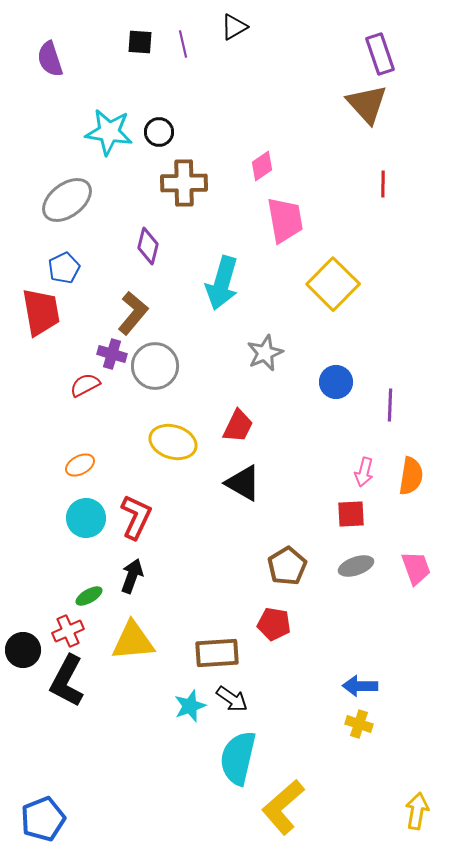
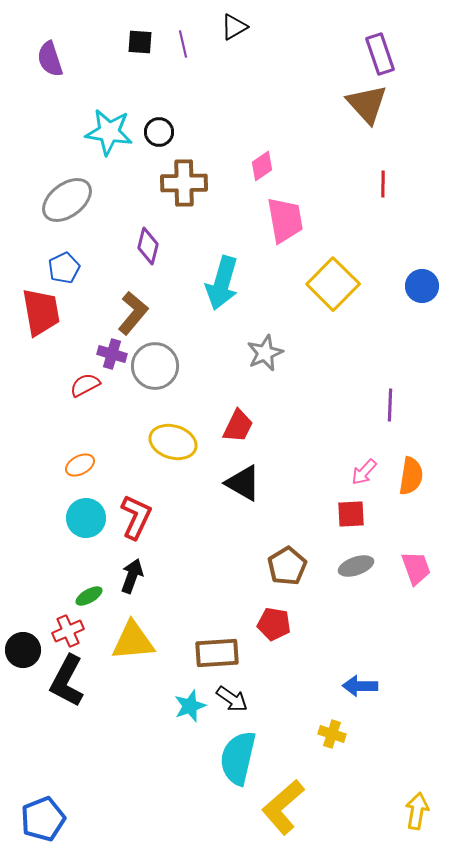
blue circle at (336, 382): moved 86 px right, 96 px up
pink arrow at (364, 472): rotated 28 degrees clockwise
yellow cross at (359, 724): moved 27 px left, 10 px down
